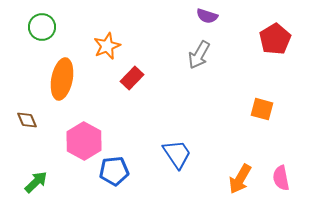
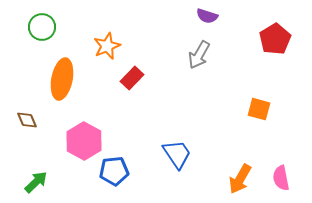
orange square: moved 3 px left
